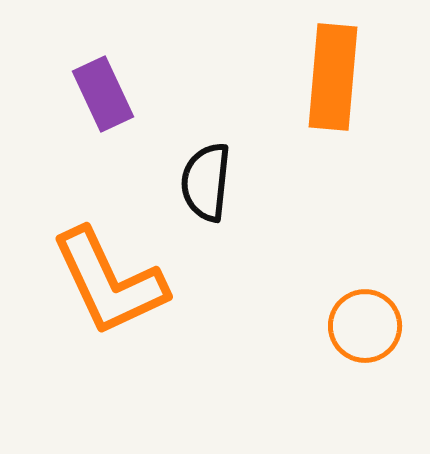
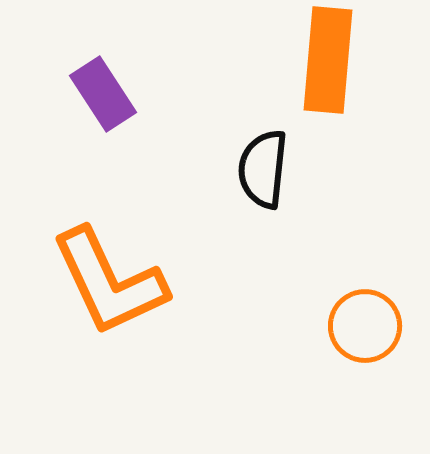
orange rectangle: moved 5 px left, 17 px up
purple rectangle: rotated 8 degrees counterclockwise
black semicircle: moved 57 px right, 13 px up
